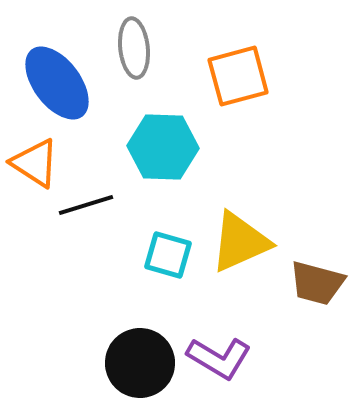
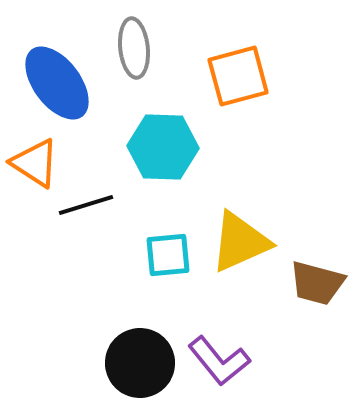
cyan square: rotated 21 degrees counterclockwise
purple L-shape: moved 3 px down; rotated 20 degrees clockwise
